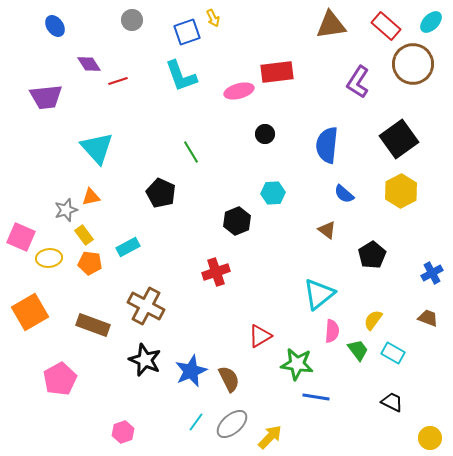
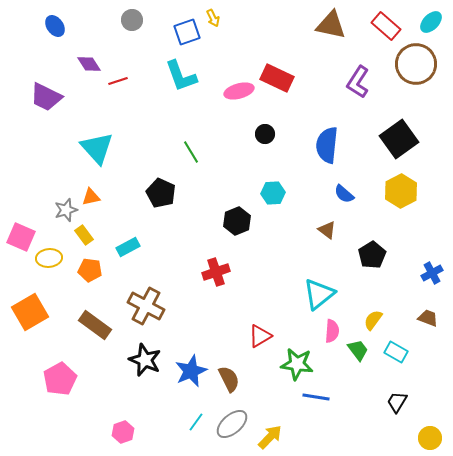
brown triangle at (331, 25): rotated 20 degrees clockwise
brown circle at (413, 64): moved 3 px right
red rectangle at (277, 72): moved 6 px down; rotated 32 degrees clockwise
purple trapezoid at (46, 97): rotated 32 degrees clockwise
orange pentagon at (90, 263): moved 7 px down
brown rectangle at (93, 325): moved 2 px right; rotated 16 degrees clockwise
cyan rectangle at (393, 353): moved 3 px right, 1 px up
black trapezoid at (392, 402): moved 5 px right; rotated 85 degrees counterclockwise
